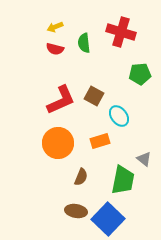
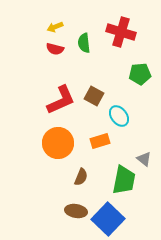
green trapezoid: moved 1 px right
